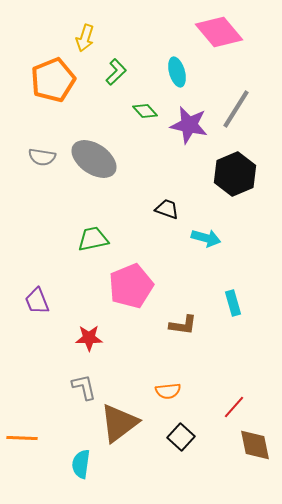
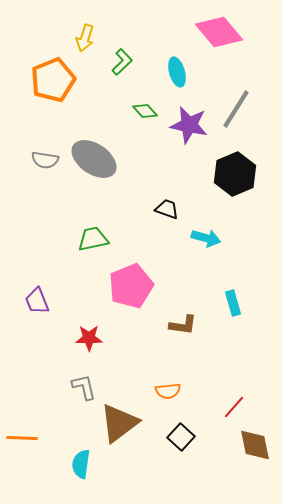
green L-shape: moved 6 px right, 10 px up
gray semicircle: moved 3 px right, 3 px down
